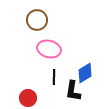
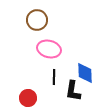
blue diamond: rotated 60 degrees counterclockwise
